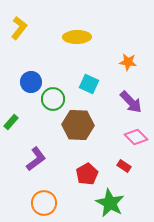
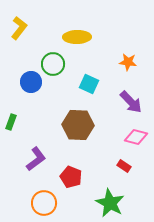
green circle: moved 35 px up
green rectangle: rotated 21 degrees counterclockwise
pink diamond: rotated 30 degrees counterclockwise
red pentagon: moved 16 px left, 3 px down; rotated 20 degrees counterclockwise
